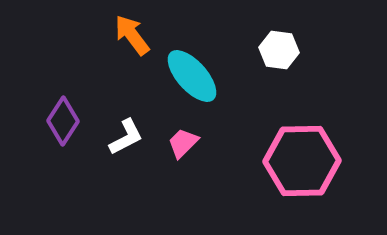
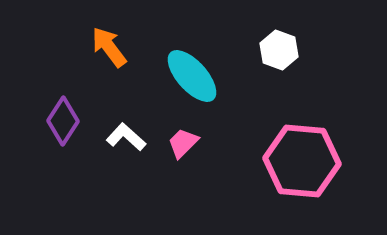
orange arrow: moved 23 px left, 12 px down
white hexagon: rotated 12 degrees clockwise
white L-shape: rotated 111 degrees counterclockwise
pink hexagon: rotated 6 degrees clockwise
